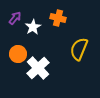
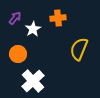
orange cross: rotated 21 degrees counterclockwise
white star: moved 2 px down
white cross: moved 5 px left, 13 px down
